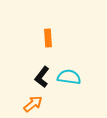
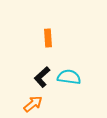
black L-shape: rotated 10 degrees clockwise
